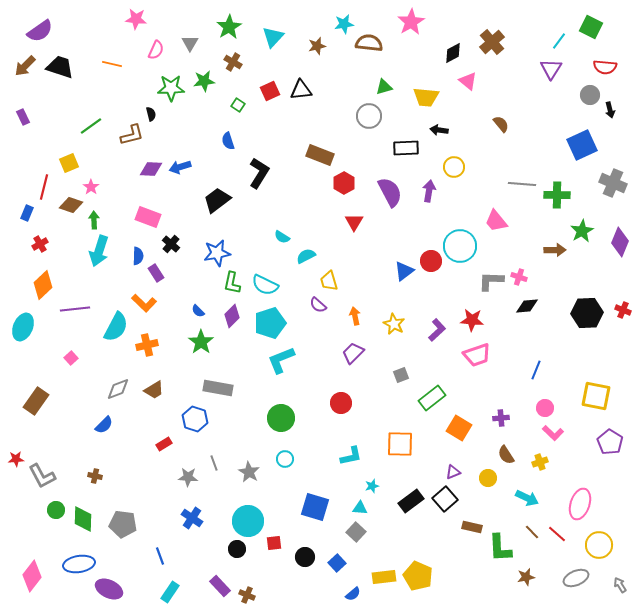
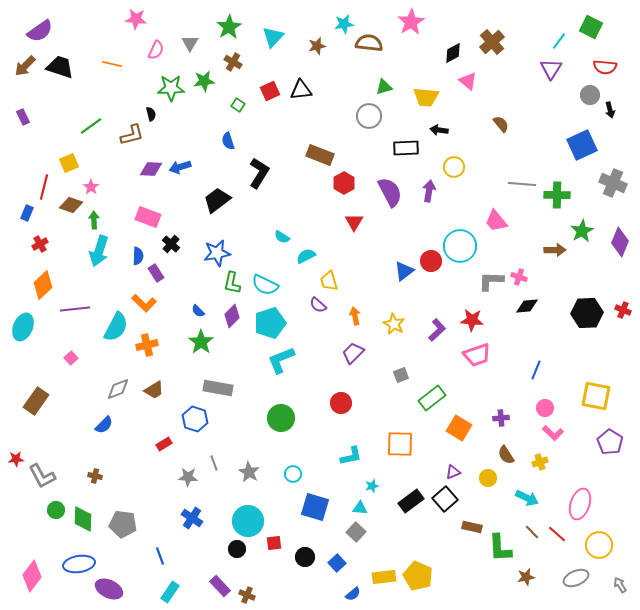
cyan circle at (285, 459): moved 8 px right, 15 px down
